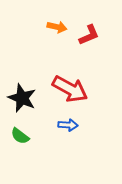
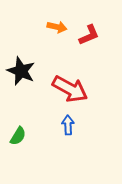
black star: moved 1 px left, 27 px up
blue arrow: rotated 96 degrees counterclockwise
green semicircle: moved 2 px left; rotated 96 degrees counterclockwise
